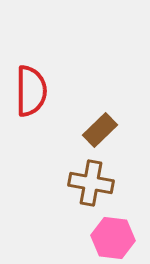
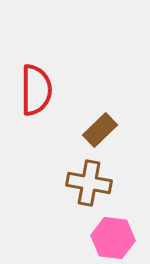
red semicircle: moved 5 px right, 1 px up
brown cross: moved 2 px left
